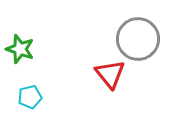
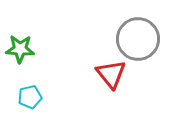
green star: rotated 16 degrees counterclockwise
red triangle: moved 1 px right
